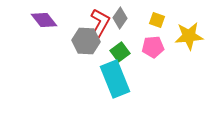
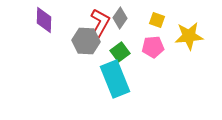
purple diamond: rotated 40 degrees clockwise
